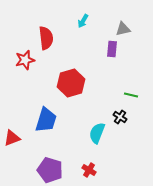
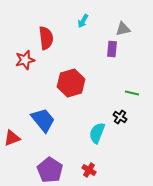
green line: moved 1 px right, 2 px up
blue trapezoid: moved 3 px left; rotated 56 degrees counterclockwise
purple pentagon: rotated 15 degrees clockwise
